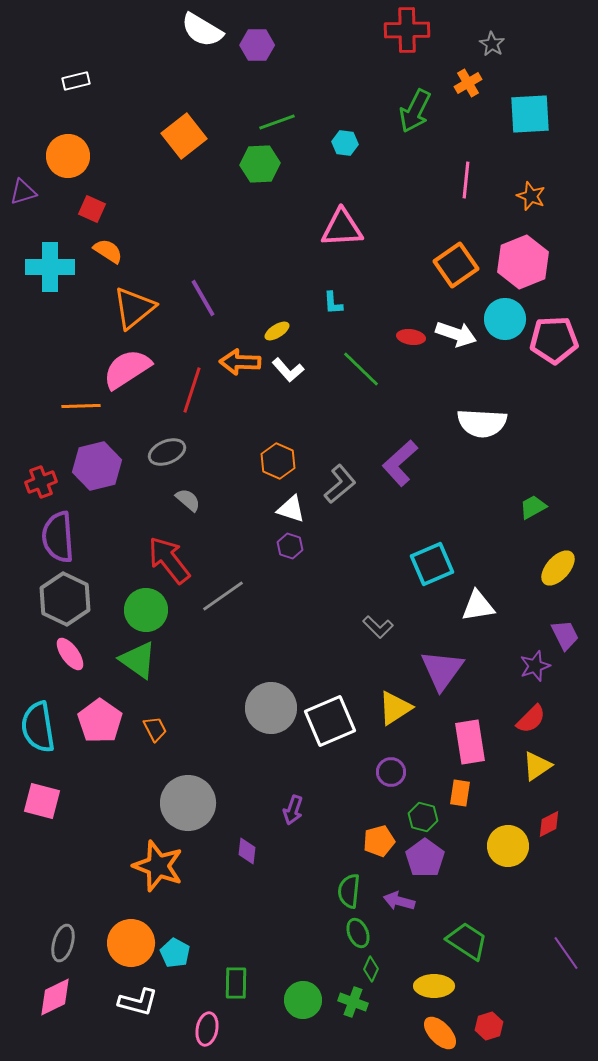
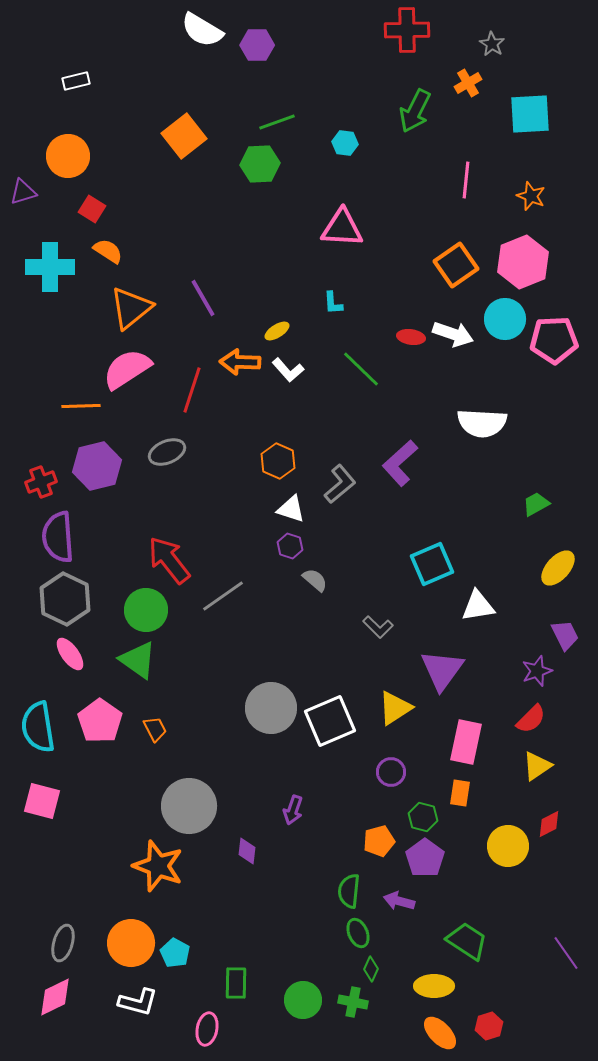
red square at (92, 209): rotated 8 degrees clockwise
pink triangle at (342, 228): rotated 6 degrees clockwise
orange triangle at (134, 308): moved 3 px left
white arrow at (456, 334): moved 3 px left
gray semicircle at (188, 500): moved 127 px right, 80 px down
green trapezoid at (533, 507): moved 3 px right, 3 px up
purple star at (535, 666): moved 2 px right, 5 px down
pink rectangle at (470, 742): moved 4 px left; rotated 21 degrees clockwise
gray circle at (188, 803): moved 1 px right, 3 px down
green cross at (353, 1002): rotated 8 degrees counterclockwise
